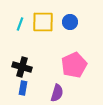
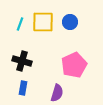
black cross: moved 6 px up
